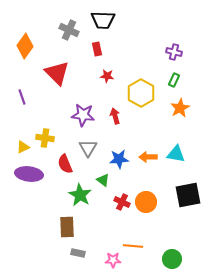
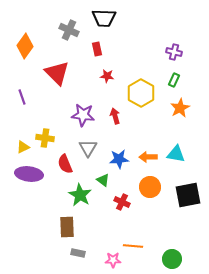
black trapezoid: moved 1 px right, 2 px up
orange circle: moved 4 px right, 15 px up
